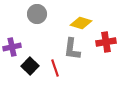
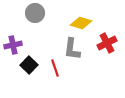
gray circle: moved 2 px left, 1 px up
red cross: moved 1 px right, 1 px down; rotated 18 degrees counterclockwise
purple cross: moved 1 px right, 2 px up
black square: moved 1 px left, 1 px up
